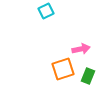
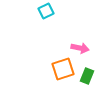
pink arrow: moved 1 px left, 1 px up; rotated 24 degrees clockwise
green rectangle: moved 1 px left
